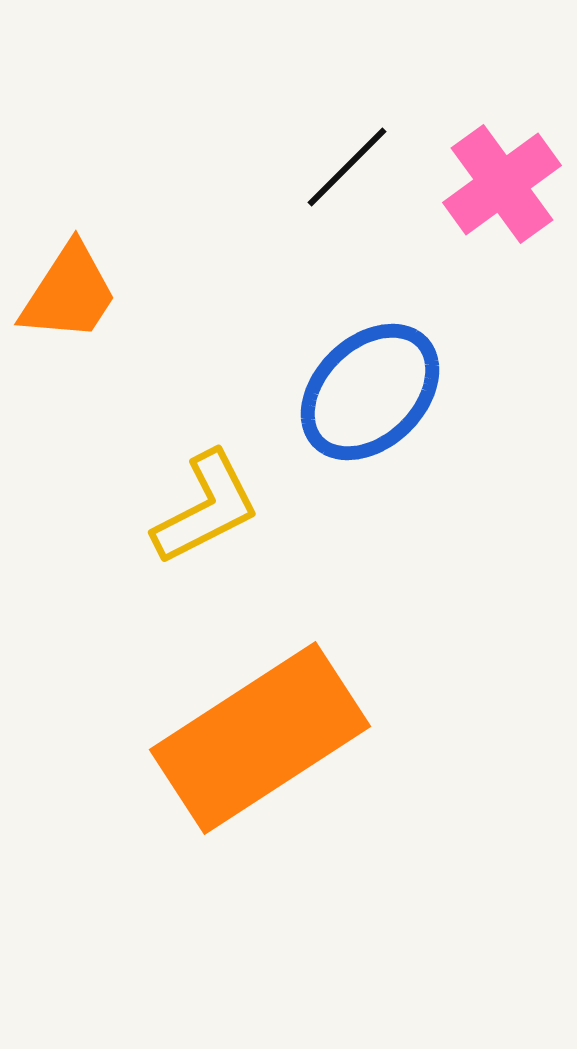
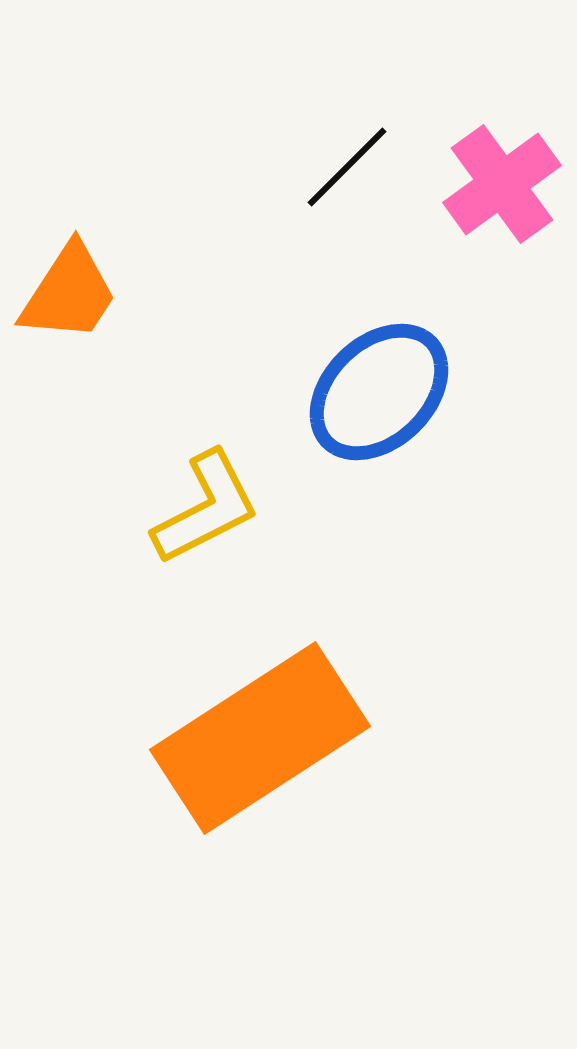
blue ellipse: moved 9 px right
